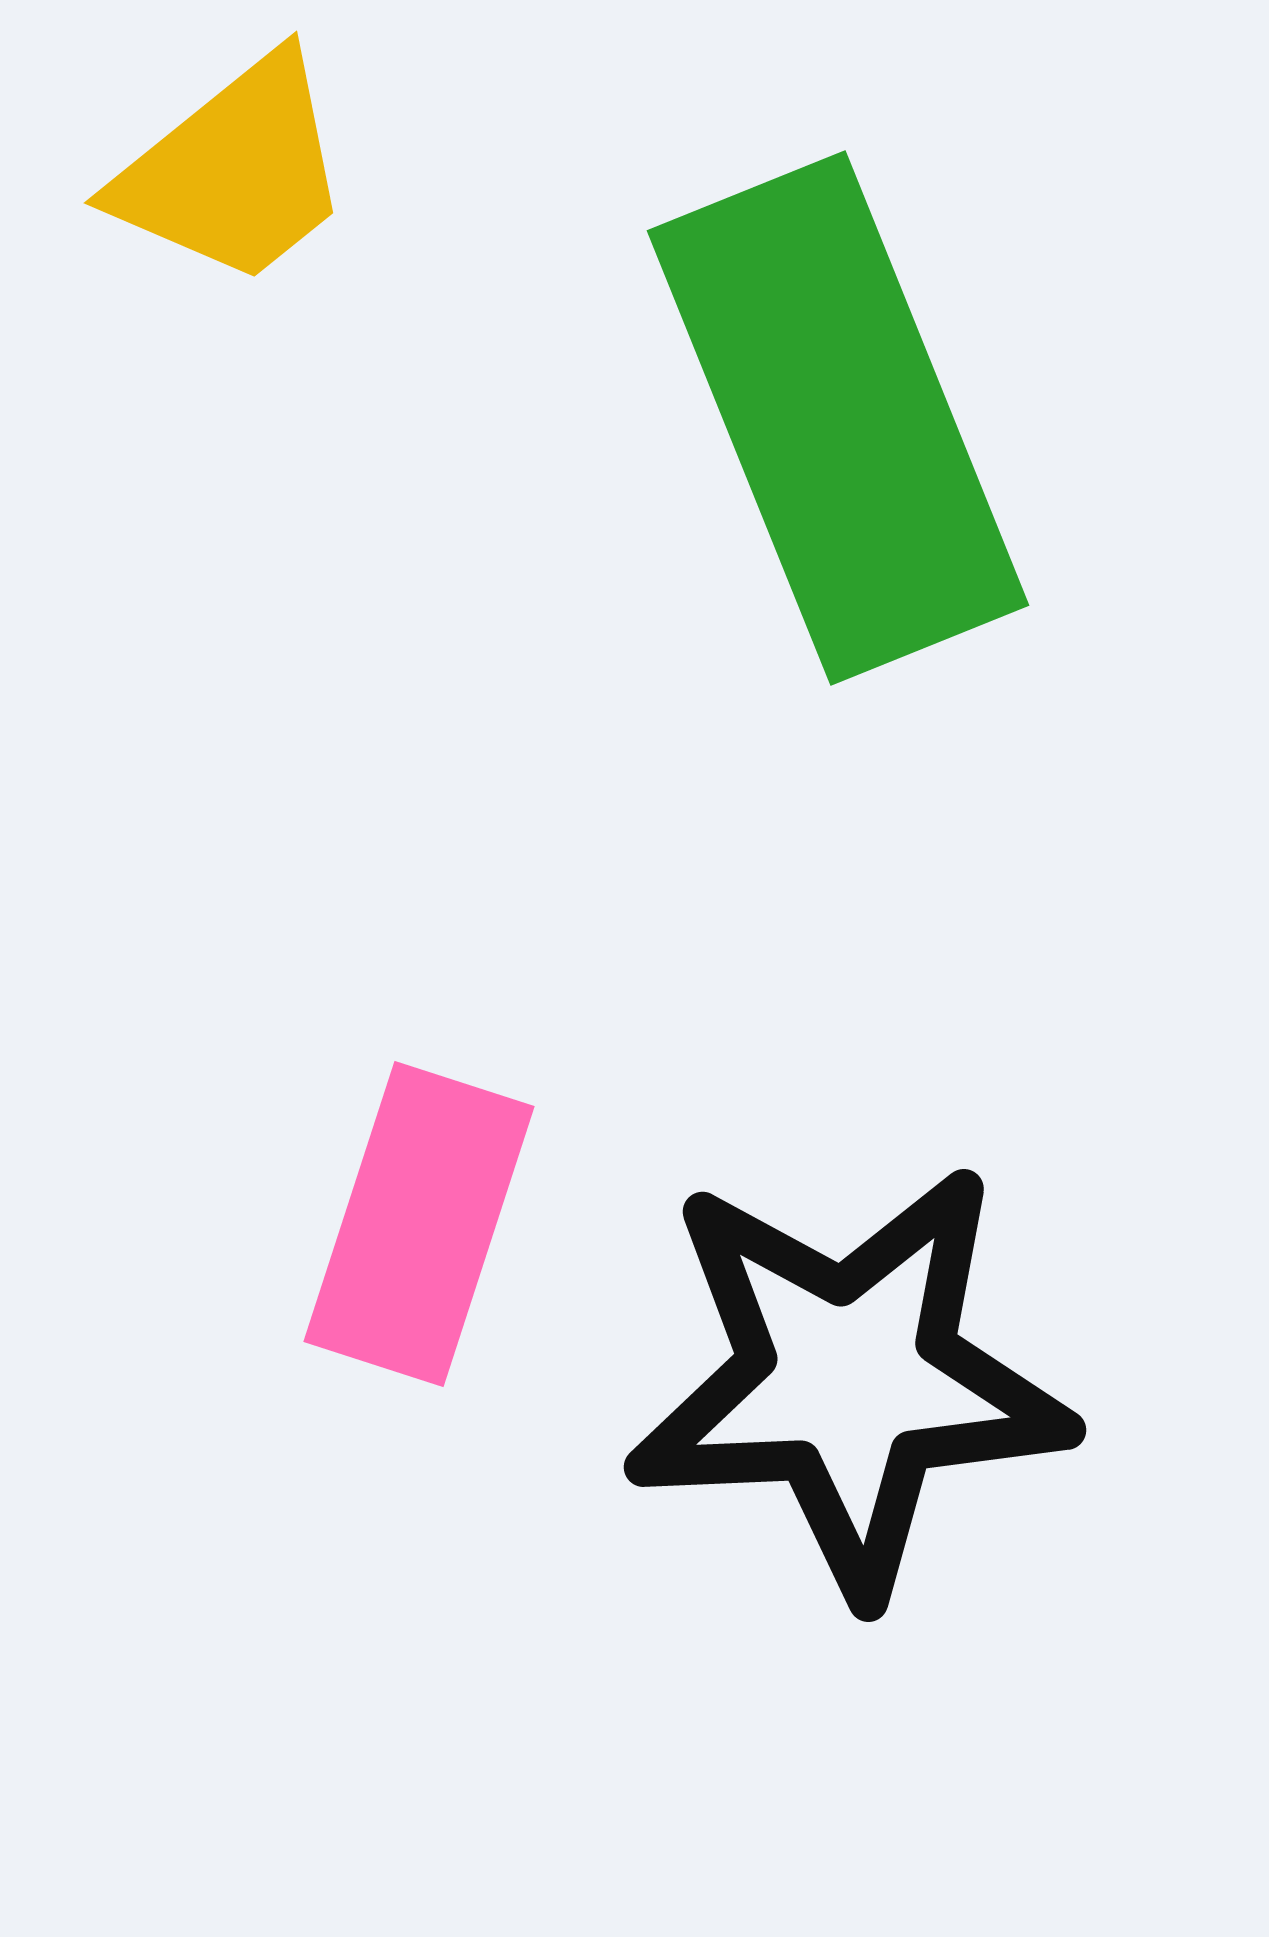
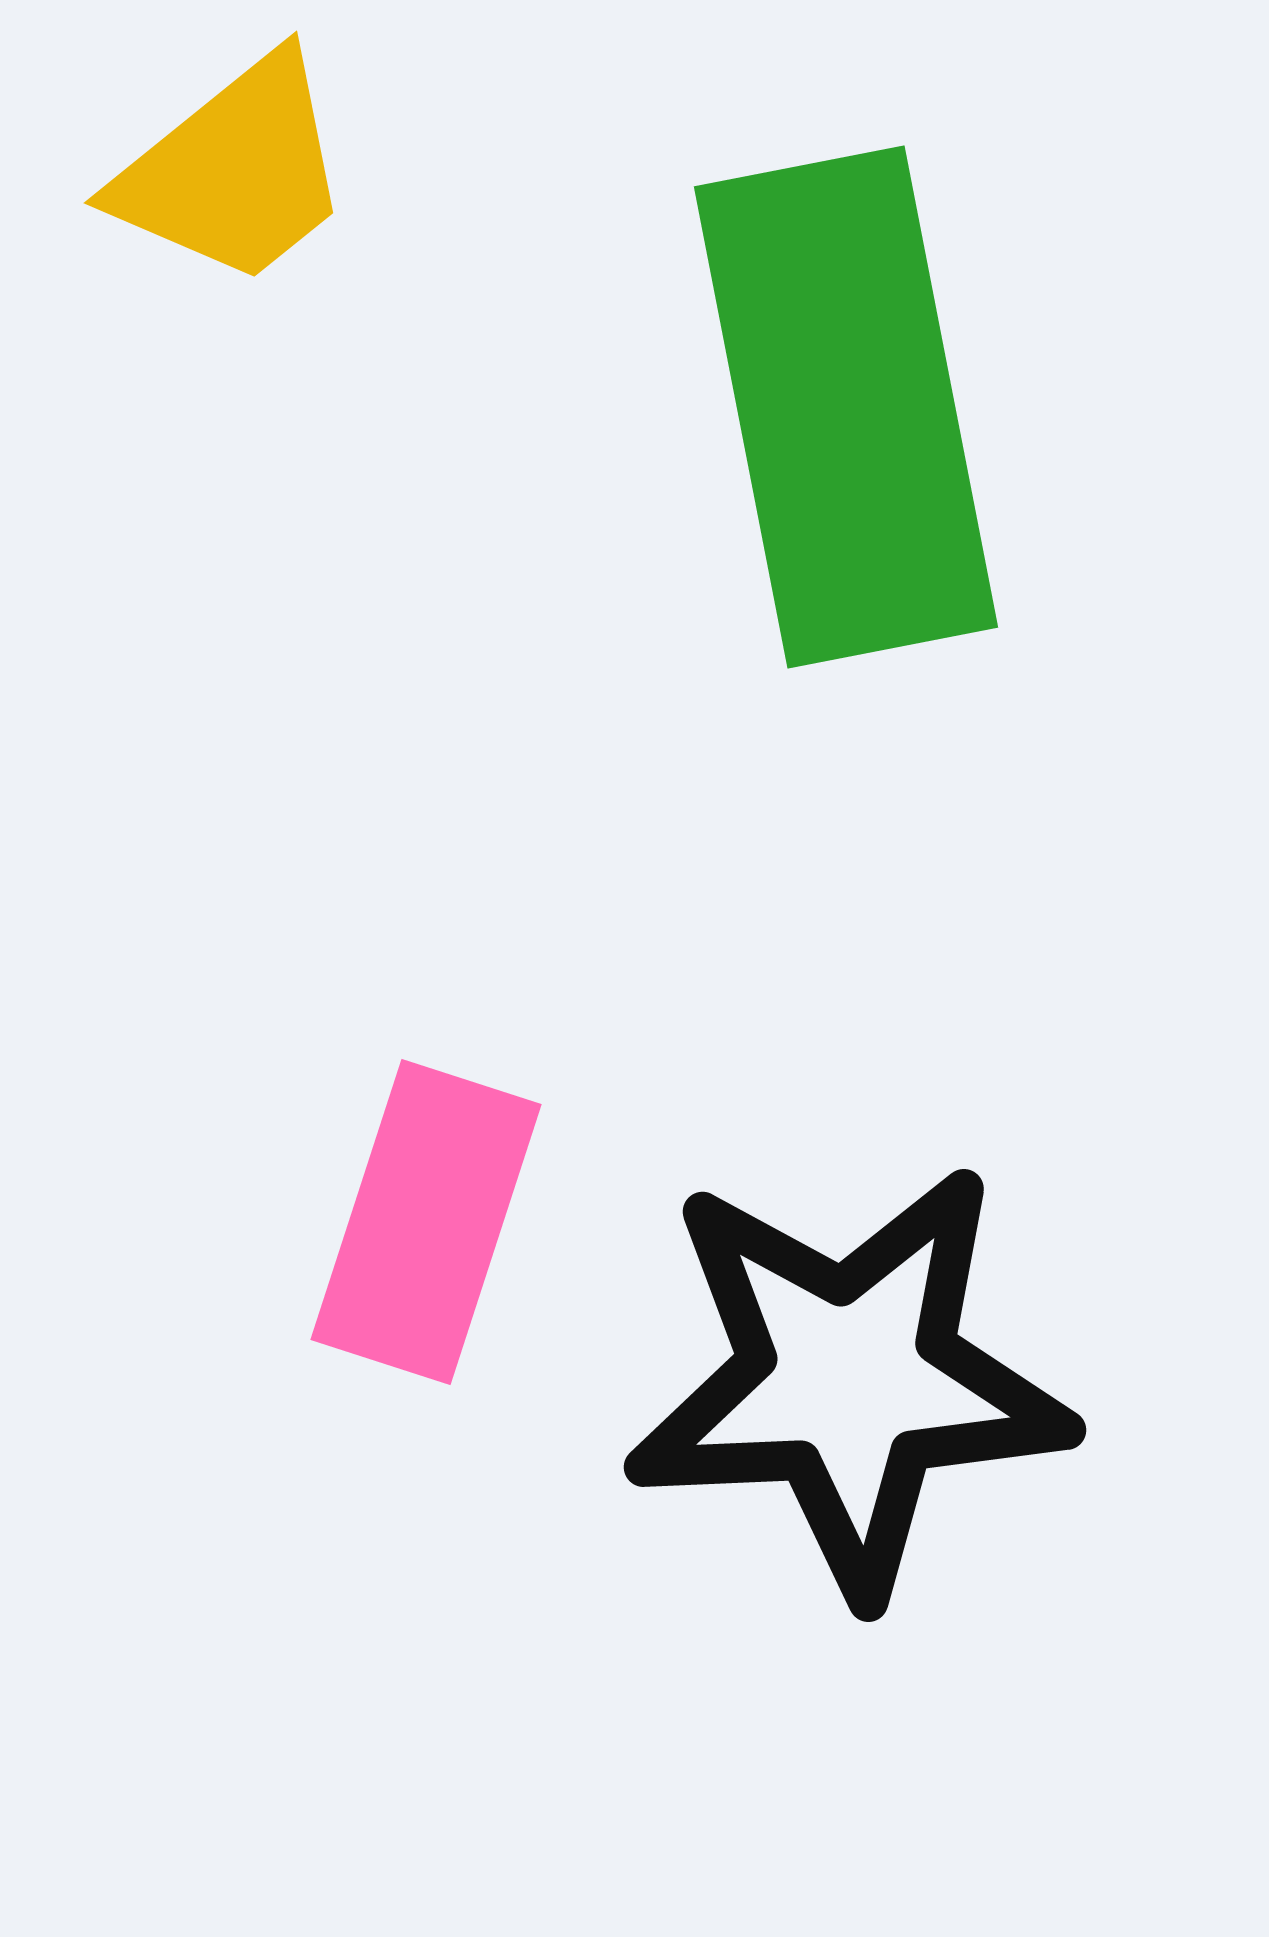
green rectangle: moved 8 px right, 11 px up; rotated 11 degrees clockwise
pink rectangle: moved 7 px right, 2 px up
